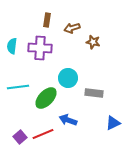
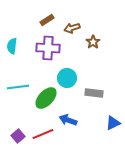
brown rectangle: rotated 48 degrees clockwise
brown star: rotated 24 degrees clockwise
purple cross: moved 8 px right
cyan circle: moved 1 px left
purple square: moved 2 px left, 1 px up
